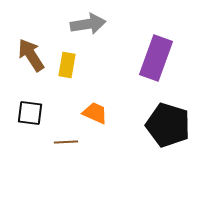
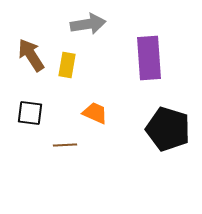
purple rectangle: moved 7 px left; rotated 24 degrees counterclockwise
black pentagon: moved 4 px down
brown line: moved 1 px left, 3 px down
